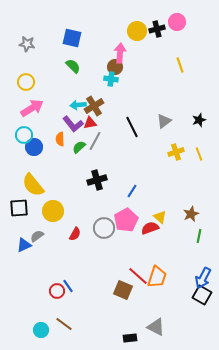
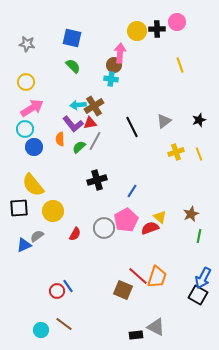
black cross at (157, 29): rotated 14 degrees clockwise
brown circle at (115, 67): moved 1 px left, 2 px up
cyan circle at (24, 135): moved 1 px right, 6 px up
black square at (202, 295): moved 4 px left
black rectangle at (130, 338): moved 6 px right, 3 px up
